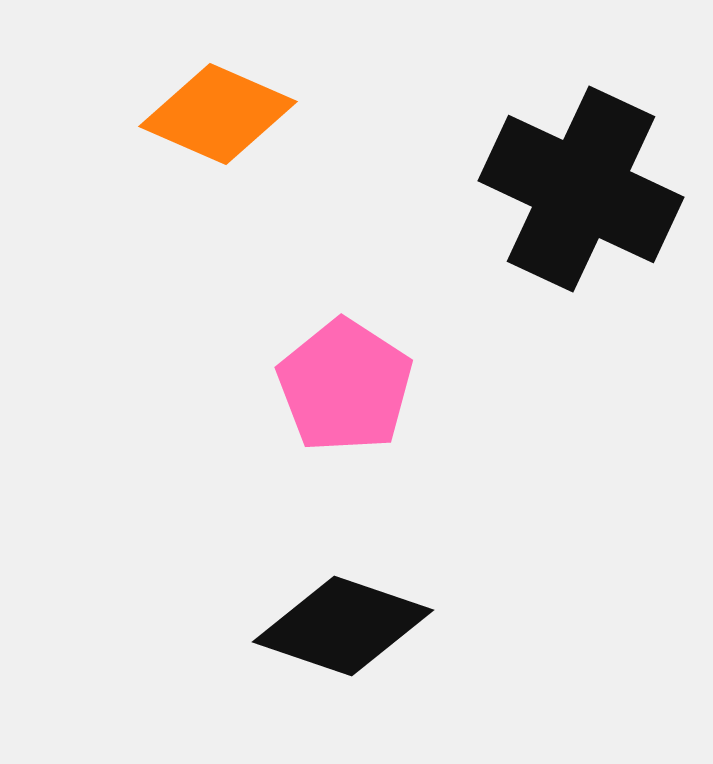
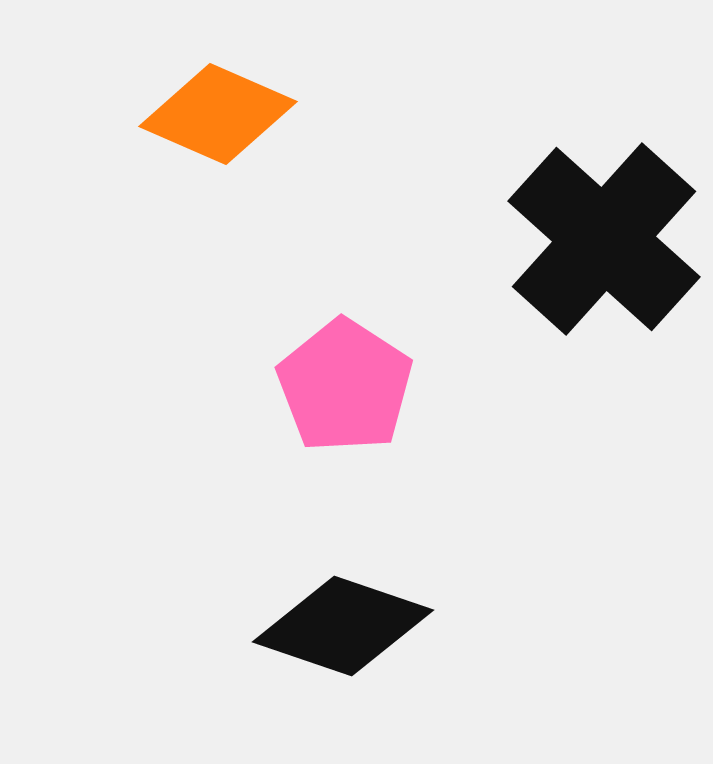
black cross: moved 23 px right, 50 px down; rotated 17 degrees clockwise
